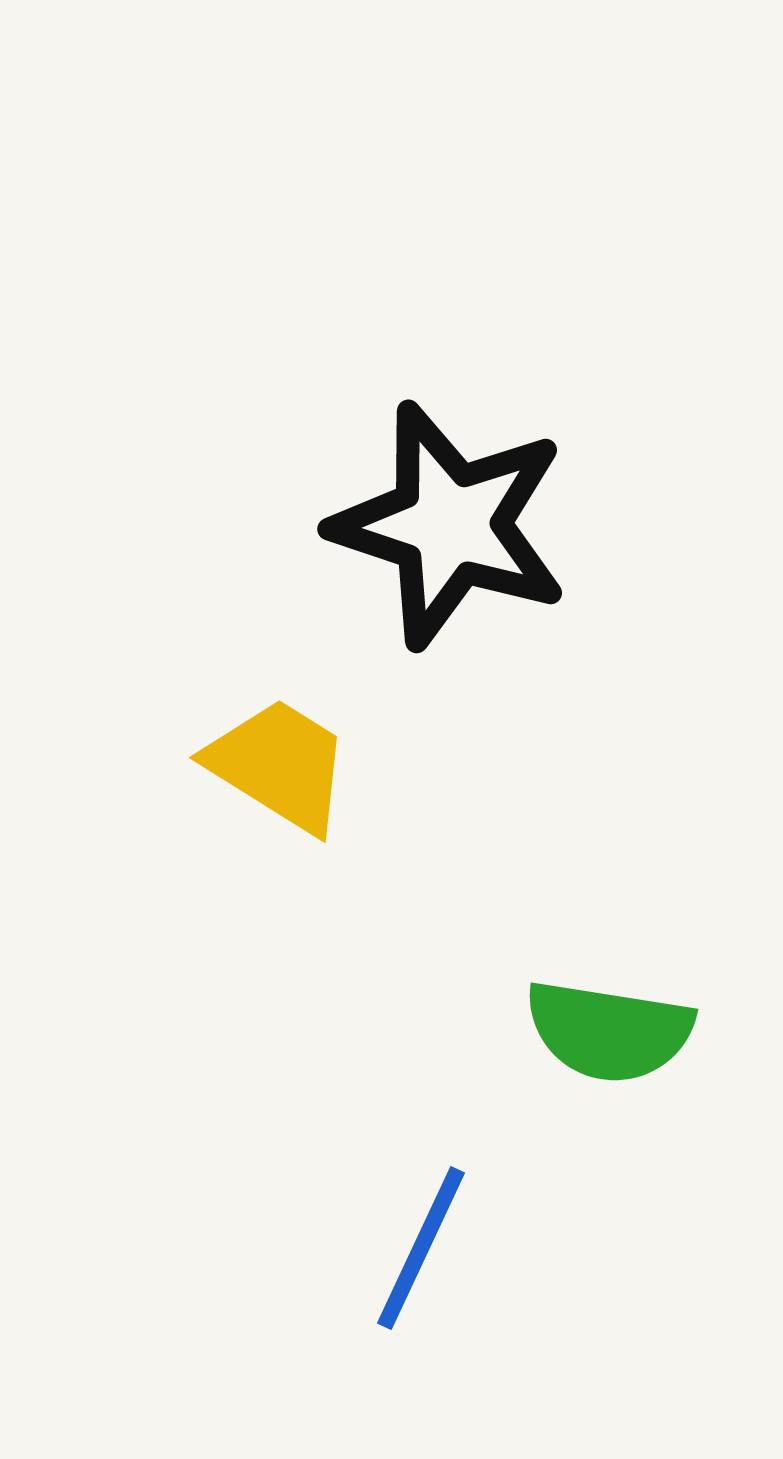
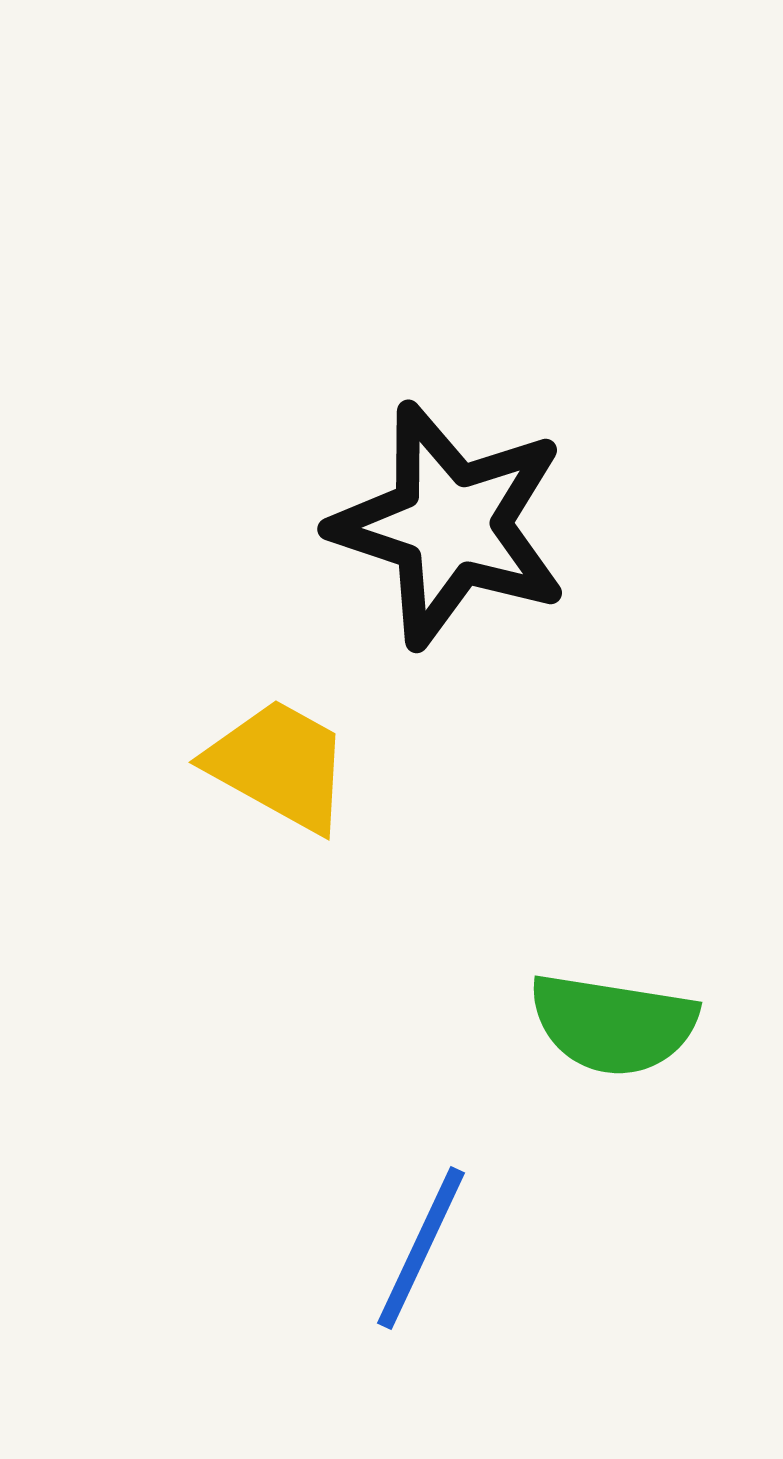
yellow trapezoid: rotated 3 degrees counterclockwise
green semicircle: moved 4 px right, 7 px up
